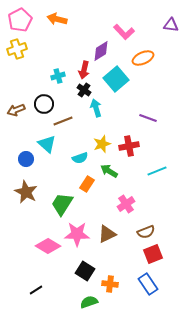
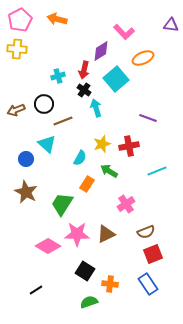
yellow cross: rotated 24 degrees clockwise
cyan semicircle: rotated 42 degrees counterclockwise
brown triangle: moved 1 px left
